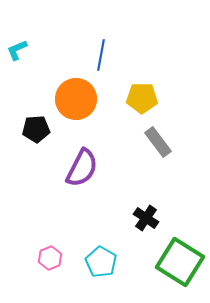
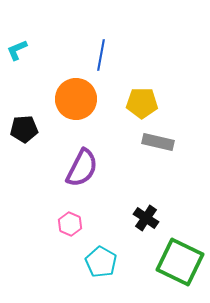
yellow pentagon: moved 5 px down
black pentagon: moved 12 px left
gray rectangle: rotated 40 degrees counterclockwise
pink hexagon: moved 20 px right, 34 px up; rotated 15 degrees counterclockwise
green square: rotated 6 degrees counterclockwise
